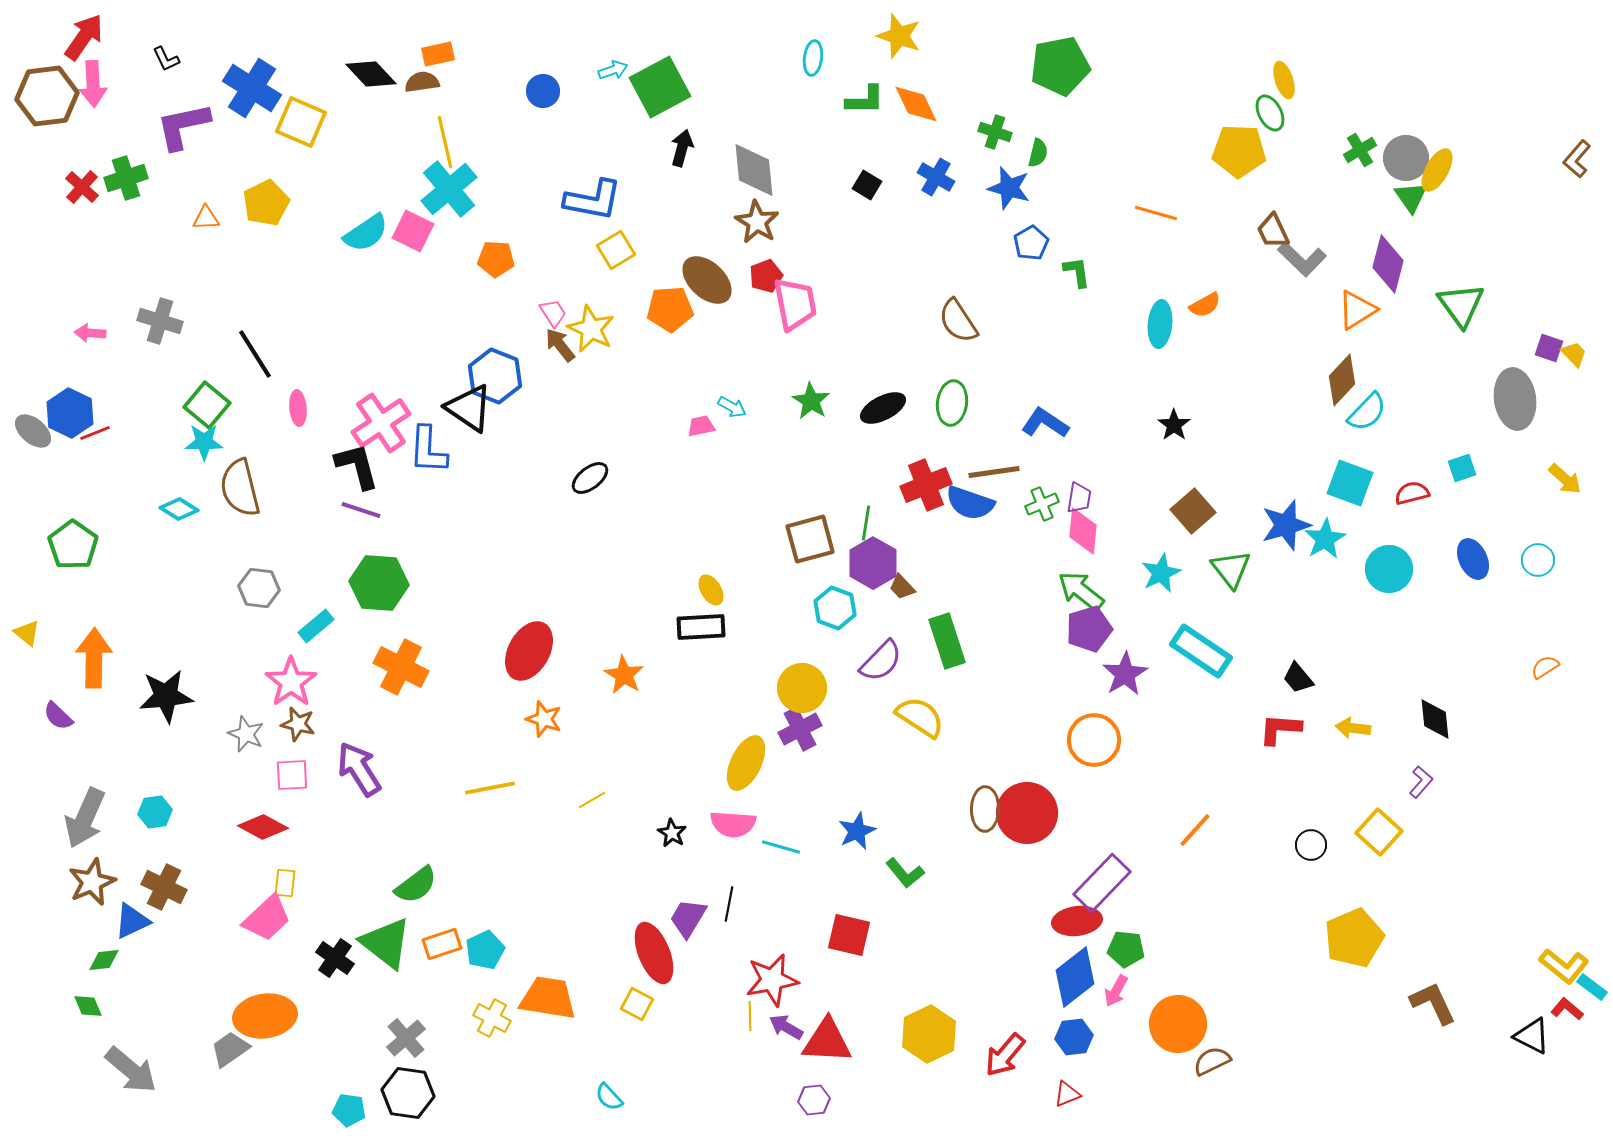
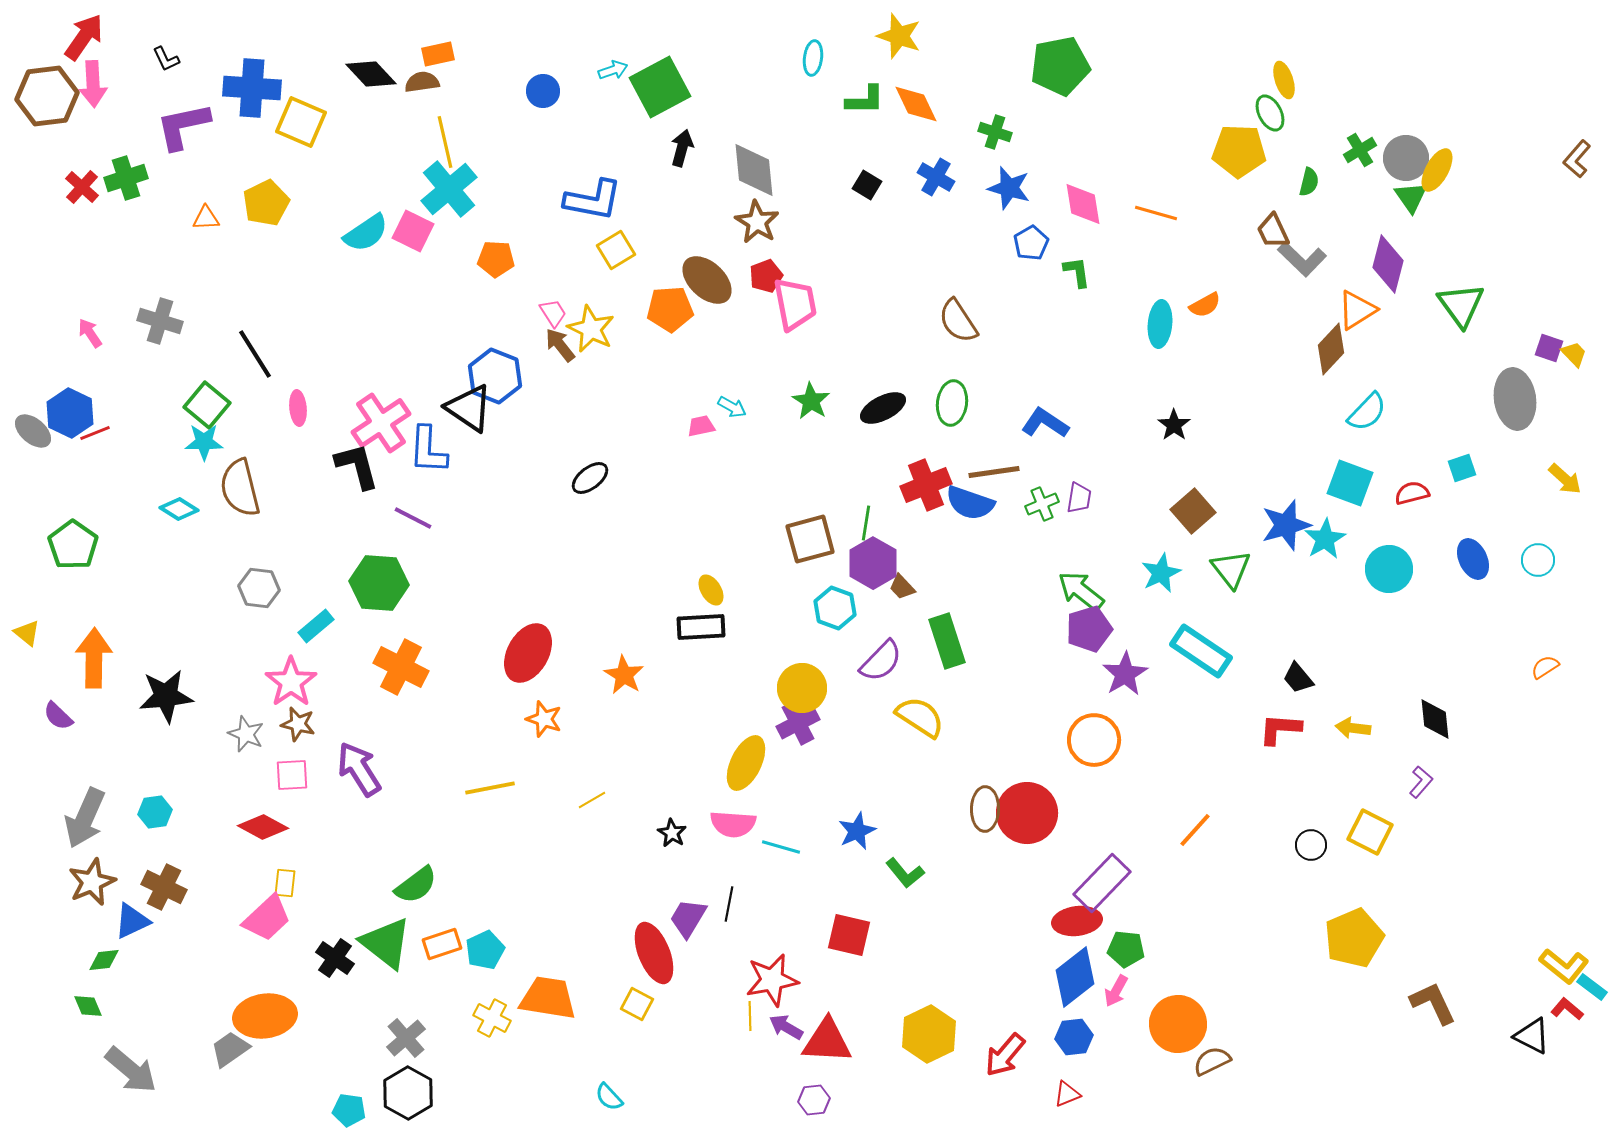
blue cross at (252, 88): rotated 28 degrees counterclockwise
green semicircle at (1038, 153): moved 271 px right, 29 px down
pink arrow at (90, 333): rotated 52 degrees clockwise
brown diamond at (1342, 380): moved 11 px left, 31 px up
purple line at (361, 510): moved 52 px right, 8 px down; rotated 9 degrees clockwise
pink diamond at (1083, 531): moved 327 px up; rotated 15 degrees counterclockwise
red ellipse at (529, 651): moved 1 px left, 2 px down
purple cross at (800, 729): moved 2 px left, 6 px up
yellow square at (1379, 832): moved 9 px left; rotated 15 degrees counterclockwise
black hexagon at (408, 1093): rotated 21 degrees clockwise
